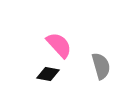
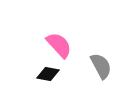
gray semicircle: rotated 12 degrees counterclockwise
